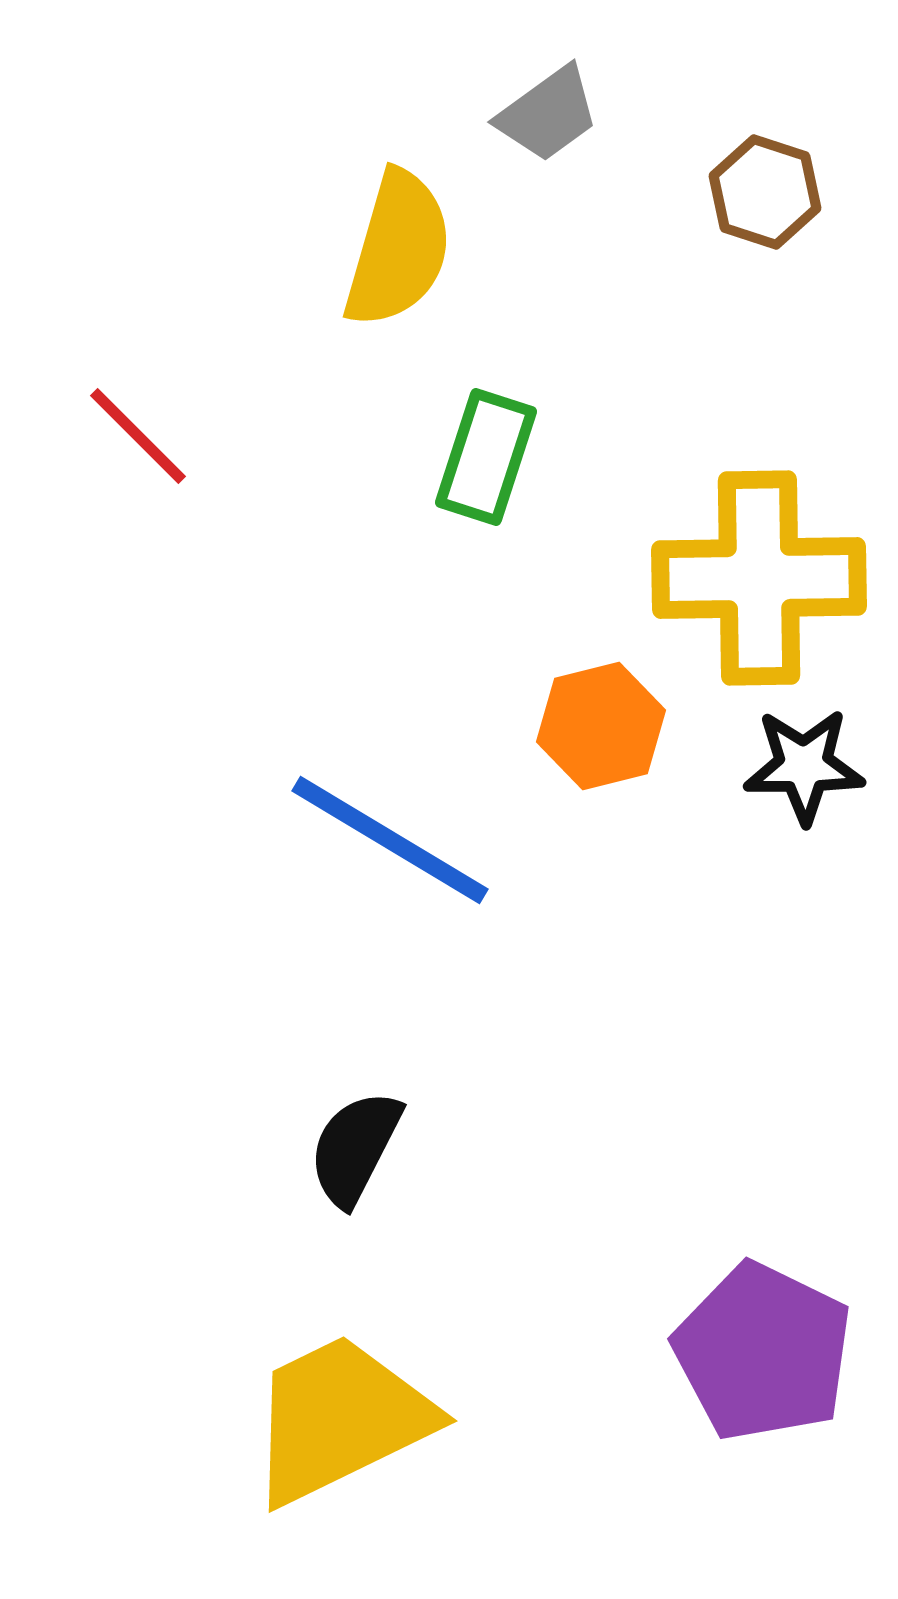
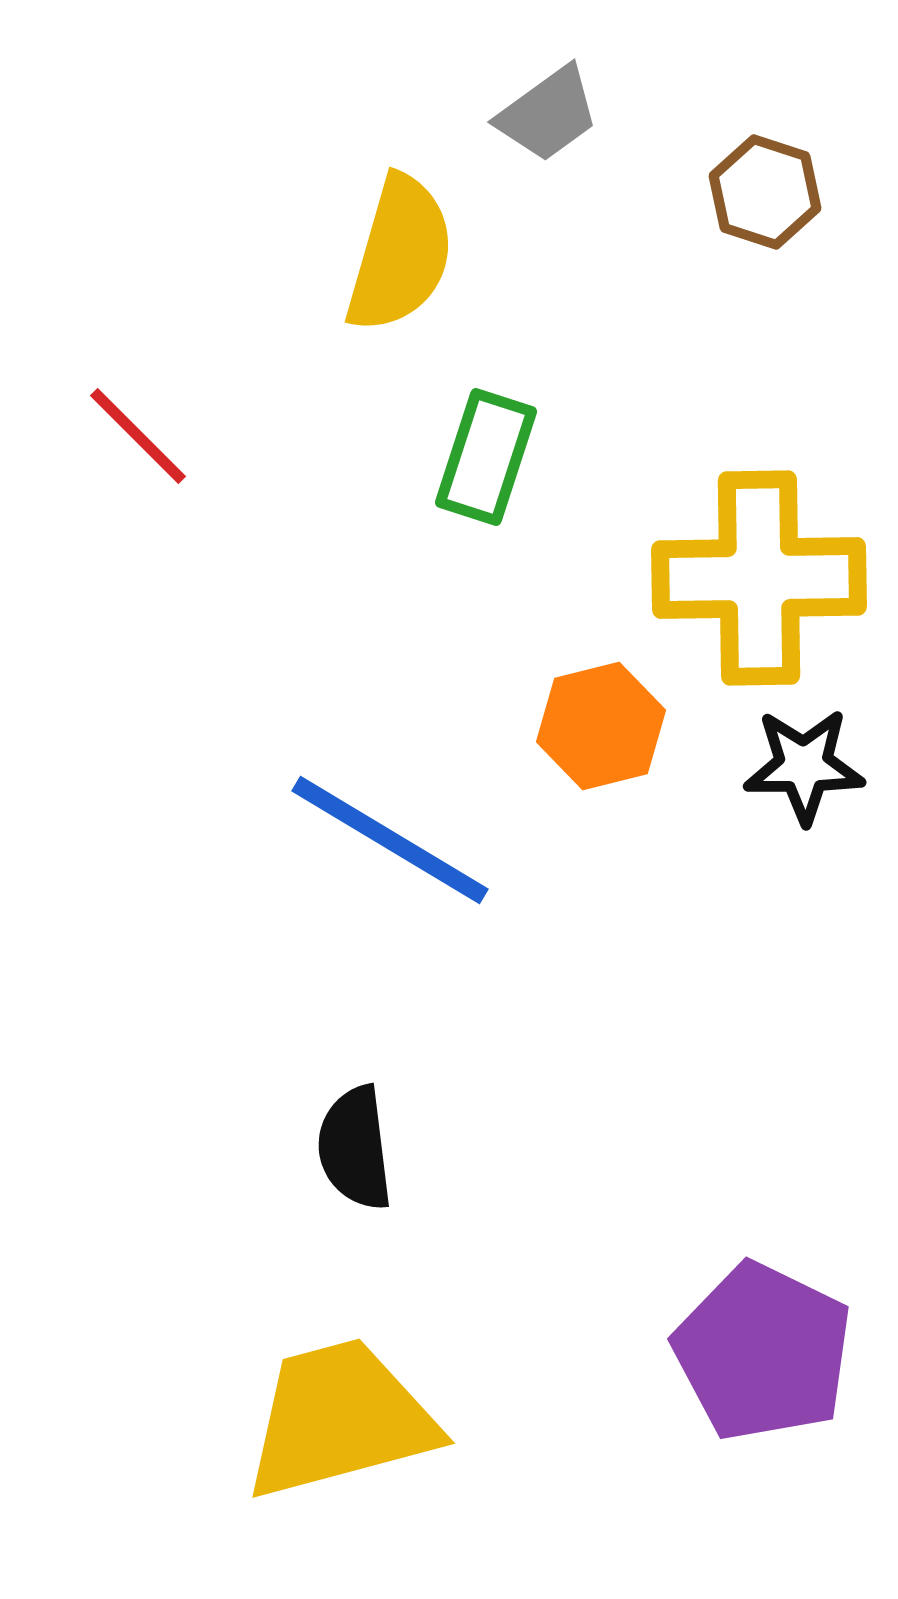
yellow semicircle: moved 2 px right, 5 px down
black semicircle: rotated 34 degrees counterclockwise
yellow trapezoid: rotated 11 degrees clockwise
